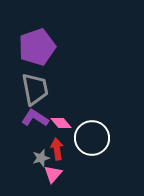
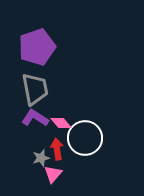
white circle: moved 7 px left
